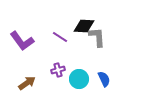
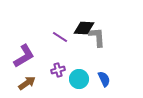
black diamond: moved 2 px down
purple L-shape: moved 2 px right, 15 px down; rotated 85 degrees counterclockwise
